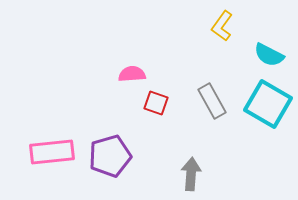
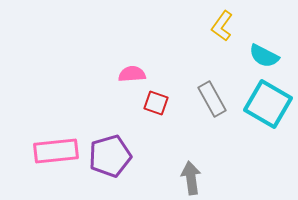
cyan semicircle: moved 5 px left, 1 px down
gray rectangle: moved 2 px up
pink rectangle: moved 4 px right, 1 px up
gray arrow: moved 4 px down; rotated 12 degrees counterclockwise
